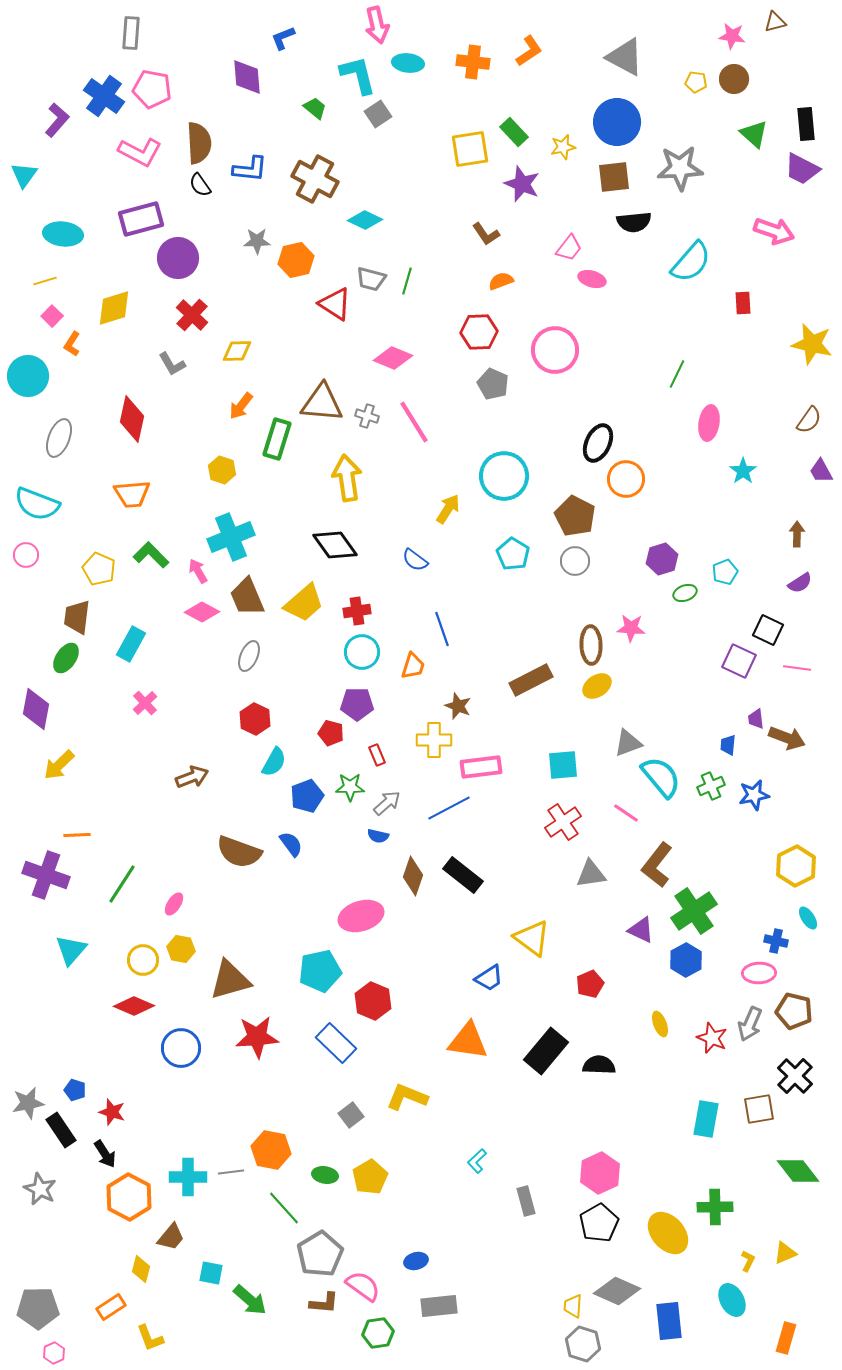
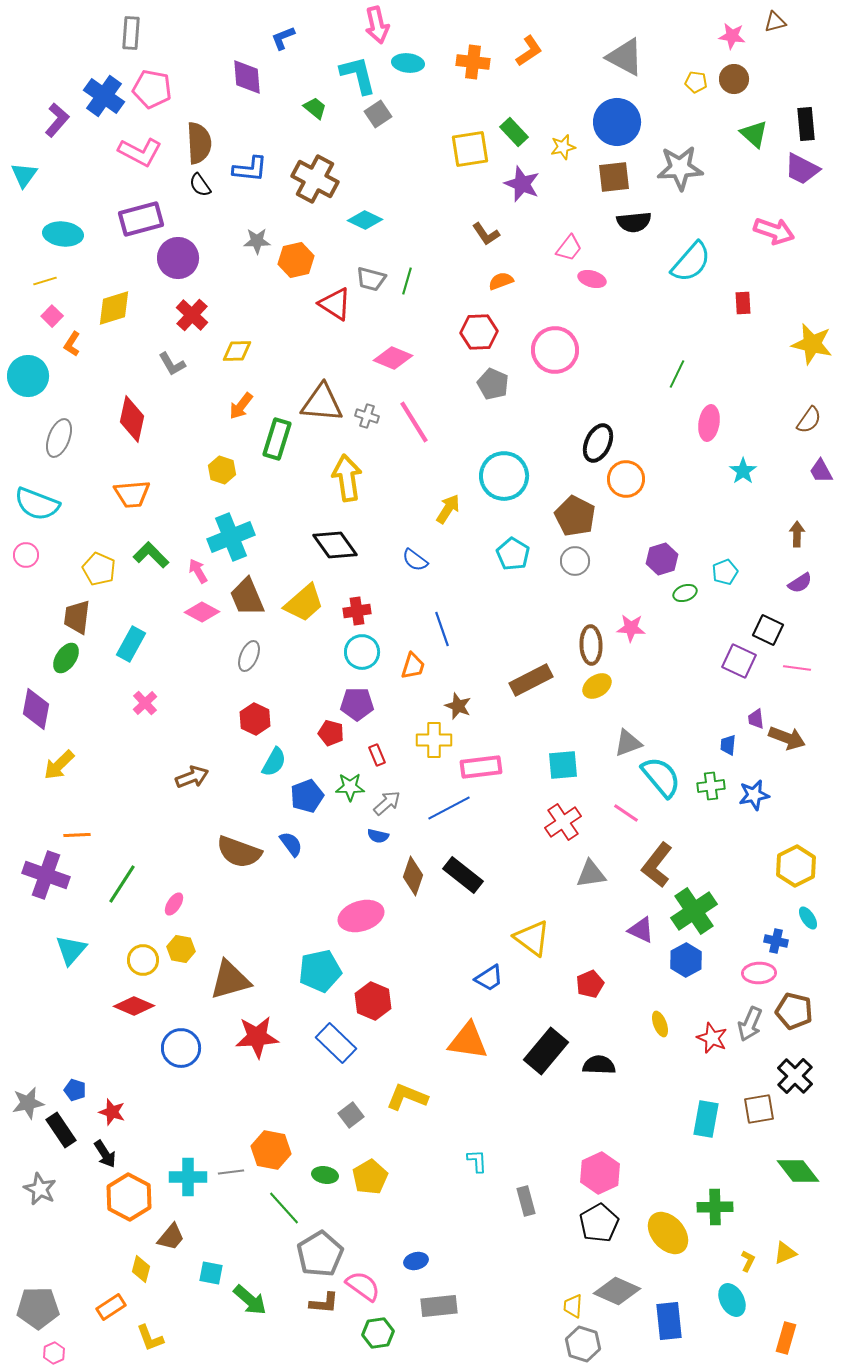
green cross at (711, 786): rotated 16 degrees clockwise
cyan L-shape at (477, 1161): rotated 130 degrees clockwise
